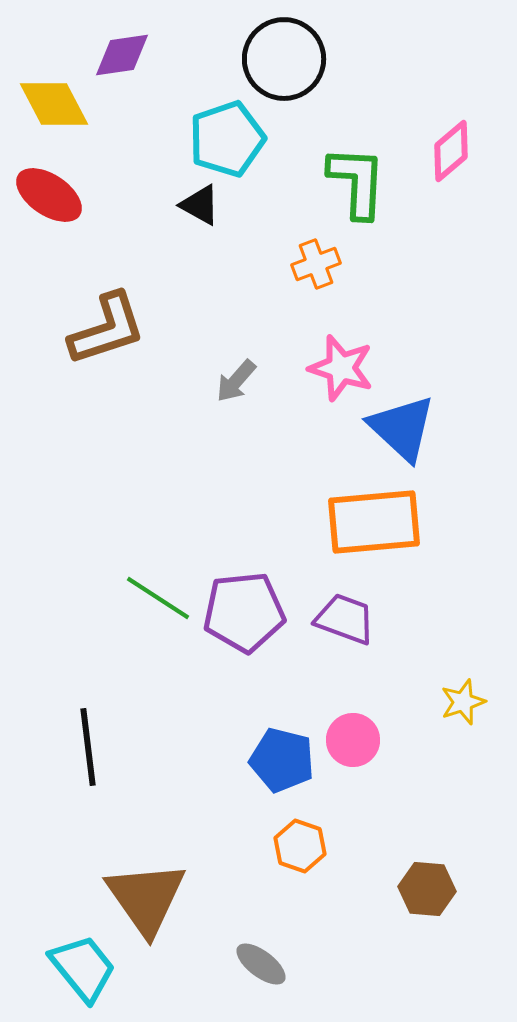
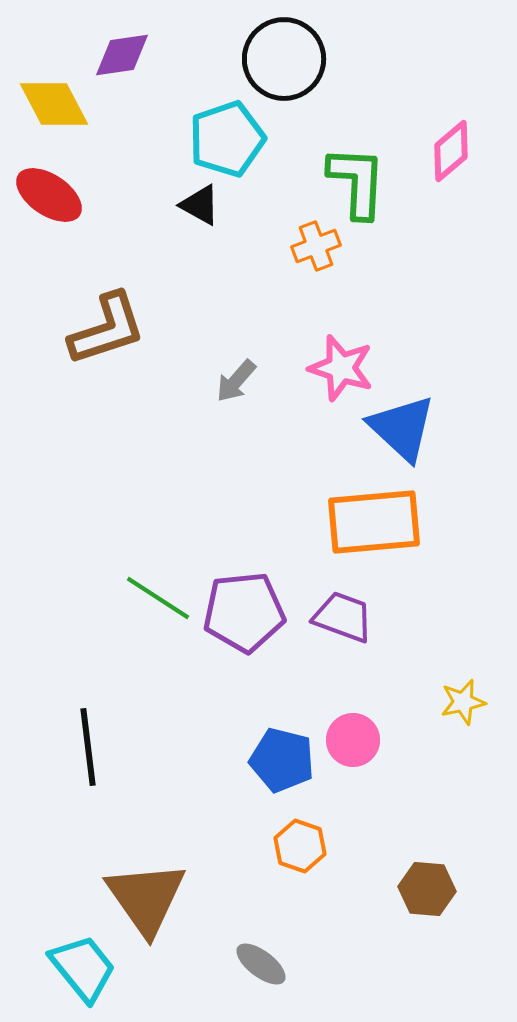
orange cross: moved 18 px up
purple trapezoid: moved 2 px left, 2 px up
yellow star: rotated 6 degrees clockwise
